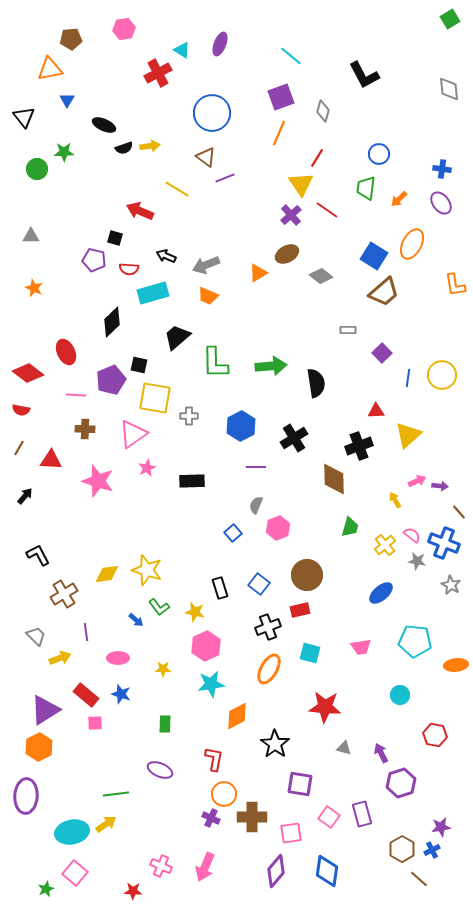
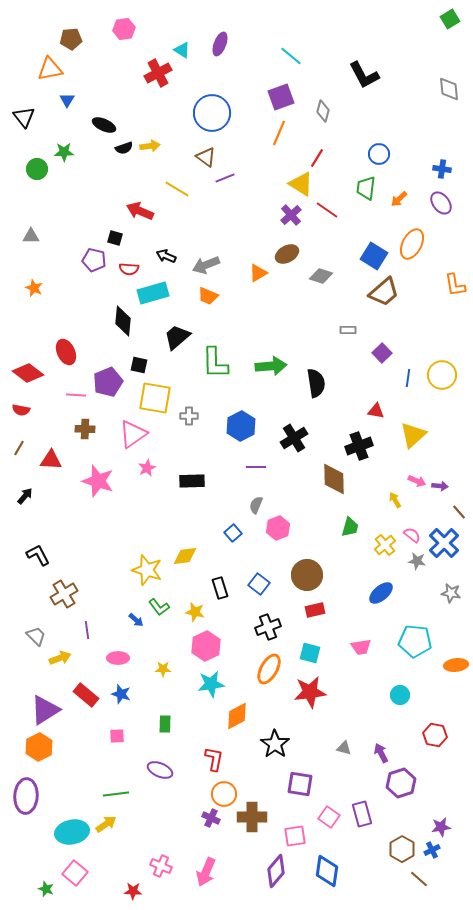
yellow triangle at (301, 184): rotated 24 degrees counterclockwise
gray diamond at (321, 276): rotated 20 degrees counterclockwise
black diamond at (112, 322): moved 11 px right, 1 px up; rotated 40 degrees counterclockwise
purple pentagon at (111, 380): moved 3 px left, 2 px down
red triangle at (376, 411): rotated 12 degrees clockwise
yellow triangle at (408, 435): moved 5 px right
pink arrow at (417, 481): rotated 48 degrees clockwise
blue cross at (444, 543): rotated 24 degrees clockwise
yellow diamond at (107, 574): moved 78 px right, 18 px up
gray star at (451, 585): moved 8 px down; rotated 18 degrees counterclockwise
red rectangle at (300, 610): moved 15 px right
purple line at (86, 632): moved 1 px right, 2 px up
red star at (325, 707): moved 15 px left, 15 px up; rotated 12 degrees counterclockwise
pink square at (95, 723): moved 22 px right, 13 px down
pink square at (291, 833): moved 4 px right, 3 px down
pink arrow at (205, 867): moved 1 px right, 5 px down
green star at (46, 889): rotated 28 degrees counterclockwise
